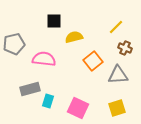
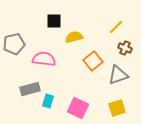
gray triangle: rotated 15 degrees counterclockwise
